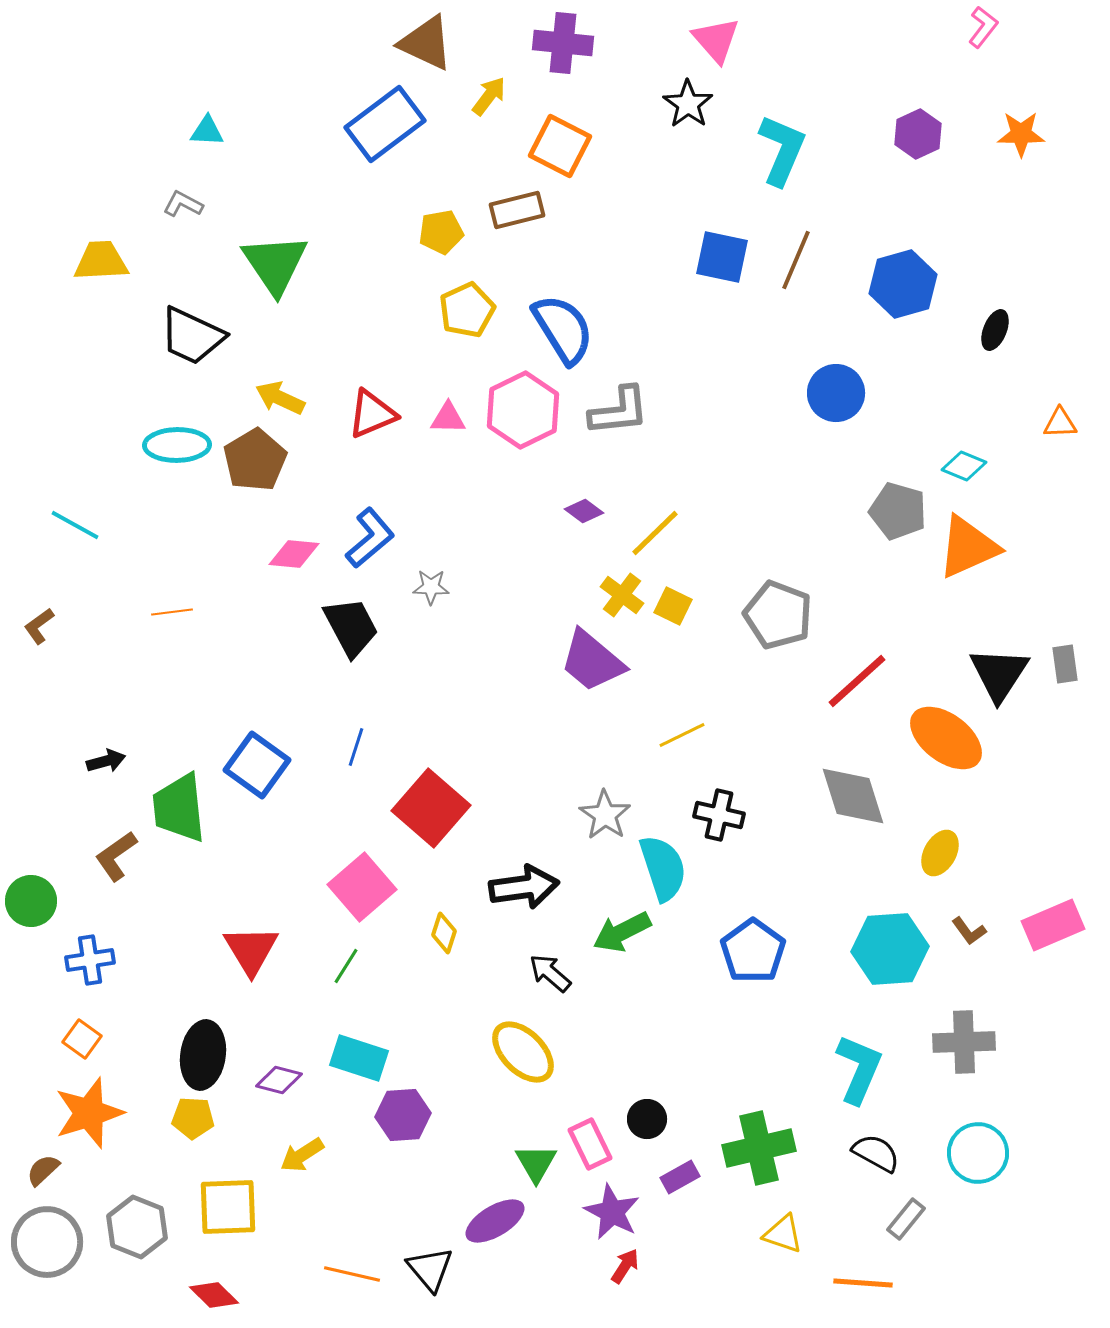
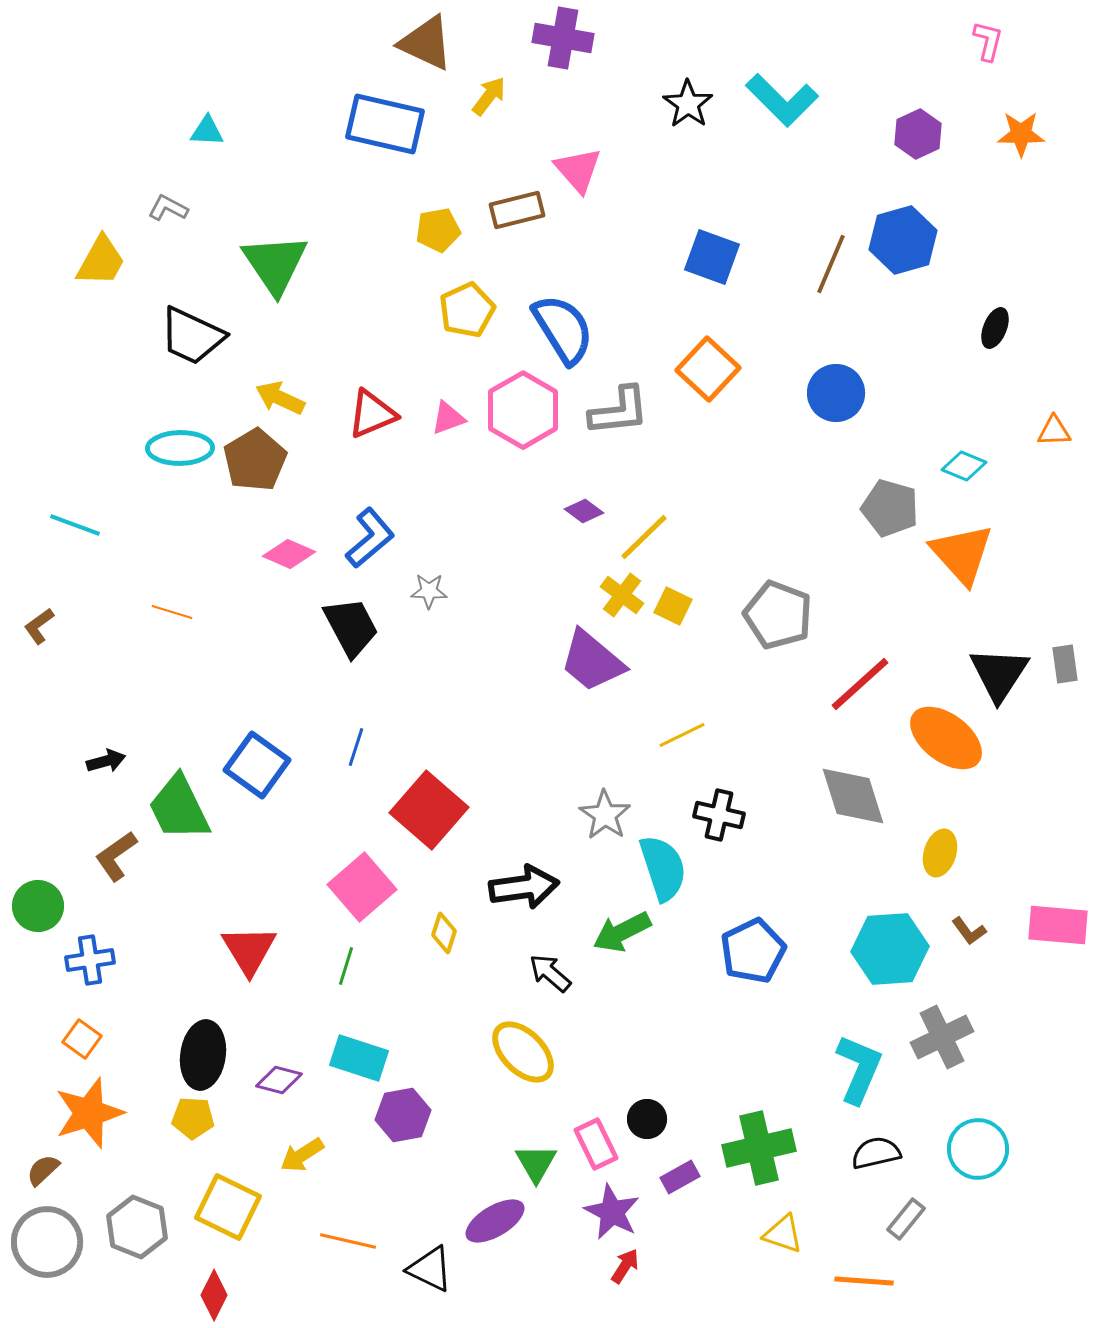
pink L-shape at (983, 27): moved 5 px right, 14 px down; rotated 24 degrees counterclockwise
pink triangle at (716, 40): moved 138 px left, 130 px down
purple cross at (563, 43): moved 5 px up; rotated 4 degrees clockwise
blue rectangle at (385, 124): rotated 50 degrees clockwise
orange square at (560, 146): moved 148 px right, 223 px down; rotated 16 degrees clockwise
cyan L-shape at (782, 150): moved 50 px up; rotated 112 degrees clockwise
gray L-shape at (183, 204): moved 15 px left, 4 px down
yellow pentagon at (441, 232): moved 3 px left, 2 px up
blue square at (722, 257): moved 10 px left; rotated 8 degrees clockwise
brown line at (796, 260): moved 35 px right, 4 px down
yellow trapezoid at (101, 261): rotated 122 degrees clockwise
blue hexagon at (903, 284): moved 44 px up
black ellipse at (995, 330): moved 2 px up
pink hexagon at (523, 410): rotated 4 degrees counterclockwise
pink triangle at (448, 418): rotated 21 degrees counterclockwise
orange triangle at (1060, 423): moved 6 px left, 8 px down
cyan ellipse at (177, 445): moved 3 px right, 3 px down
gray pentagon at (898, 511): moved 8 px left, 3 px up
cyan line at (75, 525): rotated 9 degrees counterclockwise
yellow line at (655, 533): moved 11 px left, 4 px down
orange triangle at (968, 547): moved 6 px left, 7 px down; rotated 48 degrees counterclockwise
pink diamond at (294, 554): moved 5 px left; rotated 18 degrees clockwise
gray star at (431, 587): moved 2 px left, 4 px down
orange line at (172, 612): rotated 24 degrees clockwise
red line at (857, 681): moved 3 px right, 3 px down
green trapezoid at (179, 808): rotated 20 degrees counterclockwise
red square at (431, 808): moved 2 px left, 2 px down
yellow ellipse at (940, 853): rotated 12 degrees counterclockwise
green circle at (31, 901): moved 7 px right, 5 px down
pink rectangle at (1053, 925): moved 5 px right; rotated 28 degrees clockwise
red triangle at (251, 950): moved 2 px left
blue pentagon at (753, 951): rotated 10 degrees clockwise
green line at (346, 966): rotated 15 degrees counterclockwise
gray cross at (964, 1042): moved 22 px left, 5 px up; rotated 24 degrees counterclockwise
purple hexagon at (403, 1115): rotated 6 degrees counterclockwise
pink rectangle at (590, 1144): moved 6 px right
black semicircle at (876, 1153): rotated 42 degrees counterclockwise
cyan circle at (978, 1153): moved 4 px up
yellow square at (228, 1207): rotated 28 degrees clockwise
black triangle at (430, 1269): rotated 24 degrees counterclockwise
orange line at (352, 1274): moved 4 px left, 33 px up
orange line at (863, 1283): moved 1 px right, 2 px up
red diamond at (214, 1295): rotated 72 degrees clockwise
